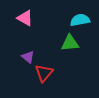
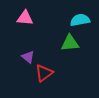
pink triangle: rotated 24 degrees counterclockwise
red triangle: rotated 12 degrees clockwise
